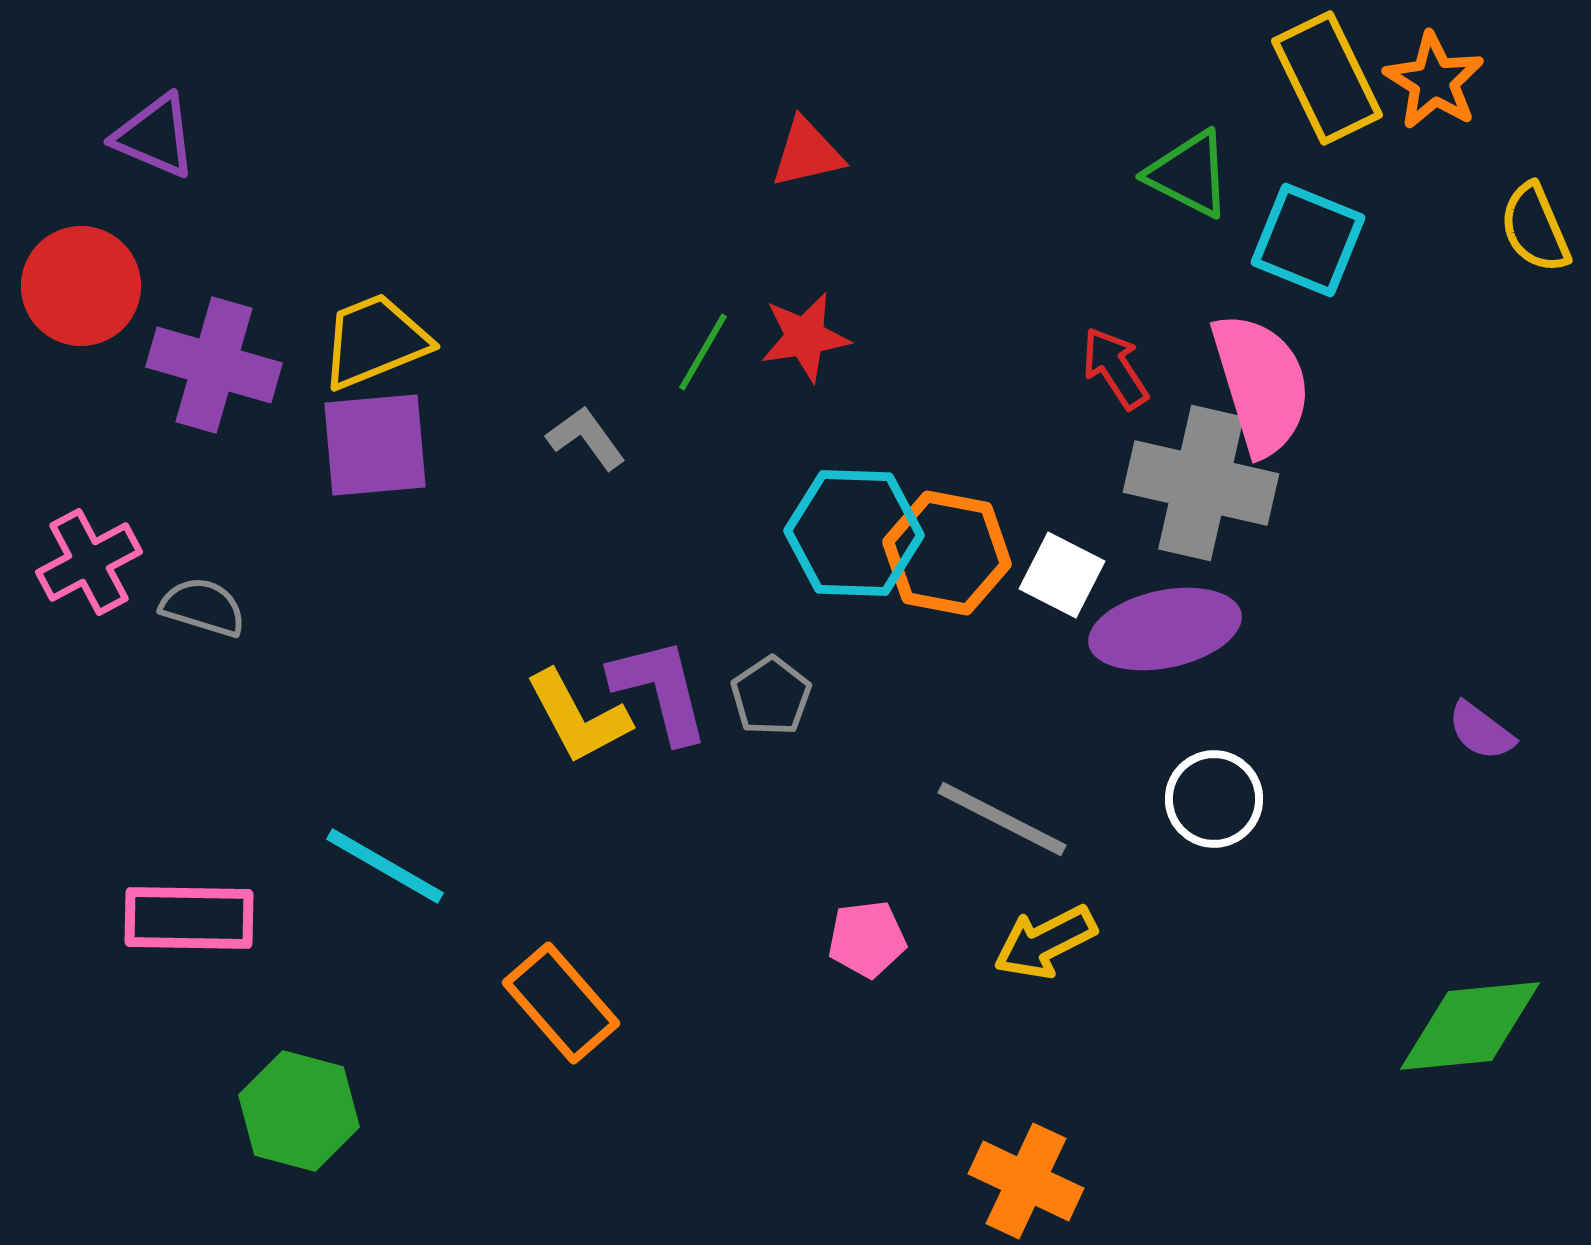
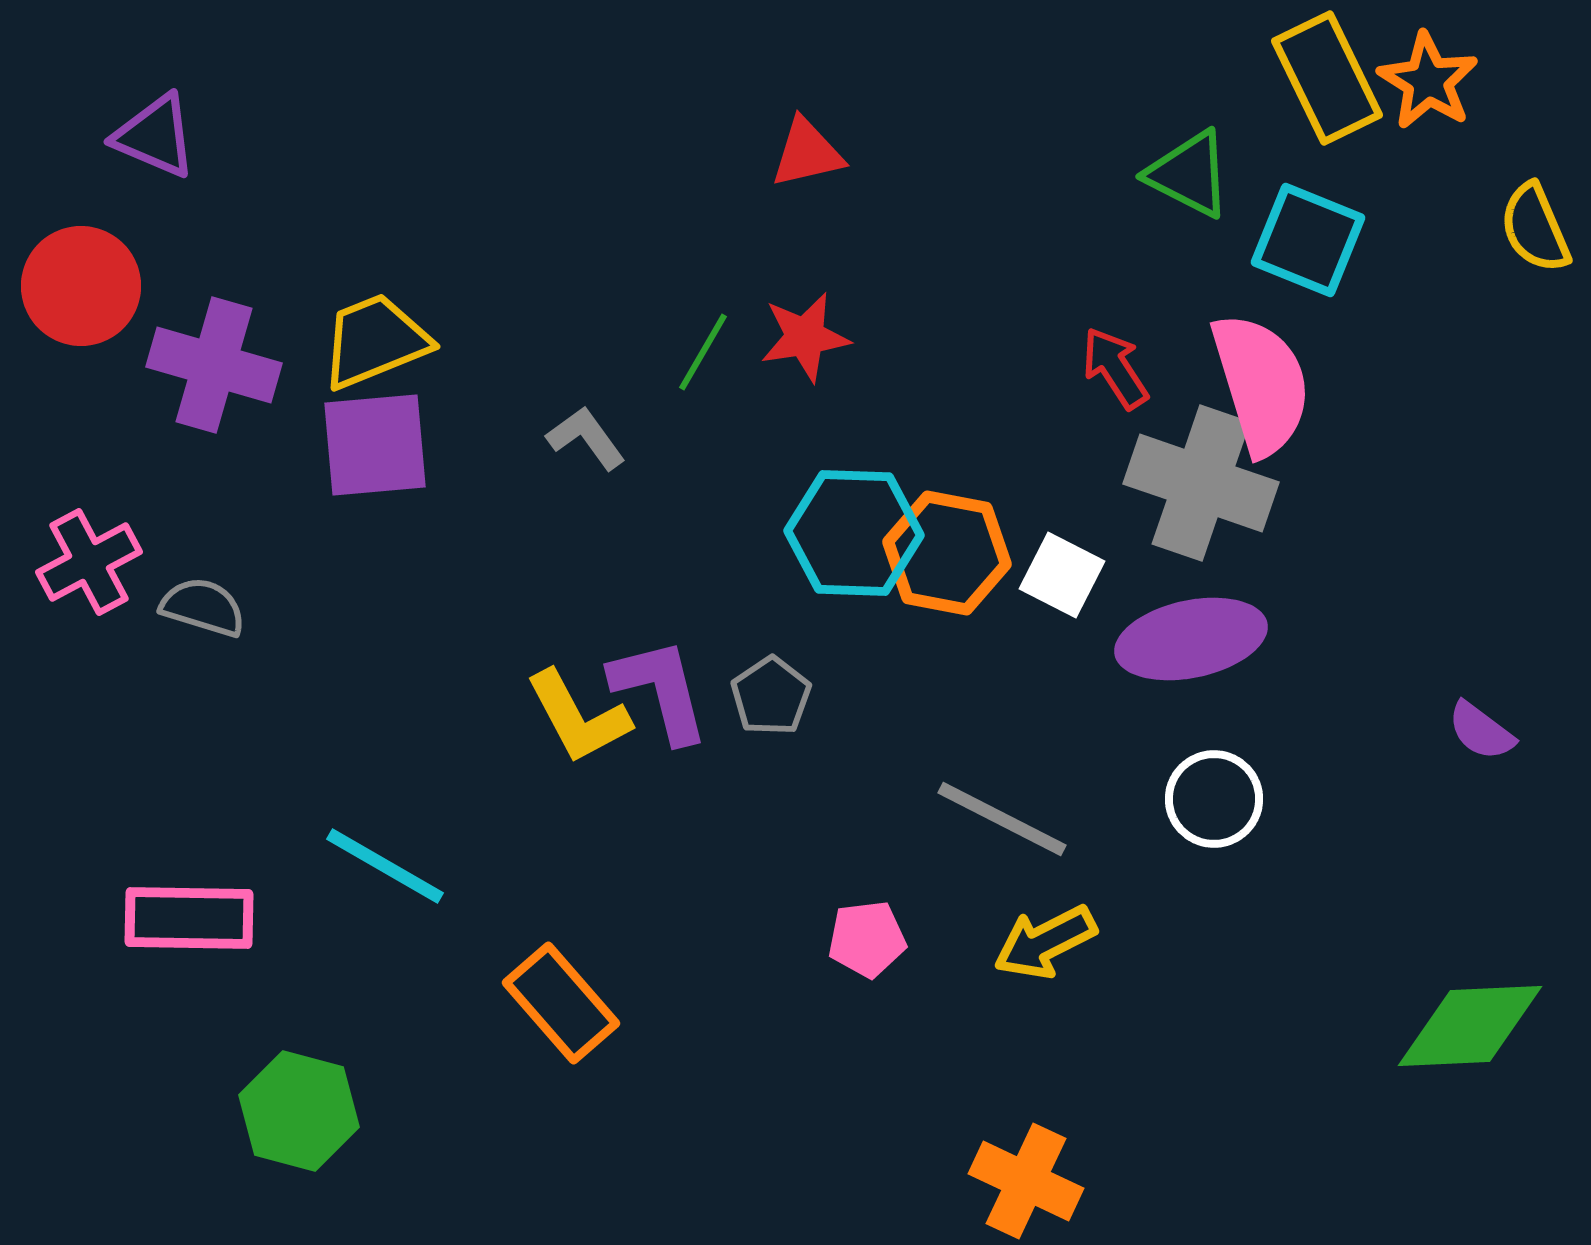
orange star: moved 6 px left
gray cross: rotated 6 degrees clockwise
purple ellipse: moved 26 px right, 10 px down
green diamond: rotated 3 degrees clockwise
